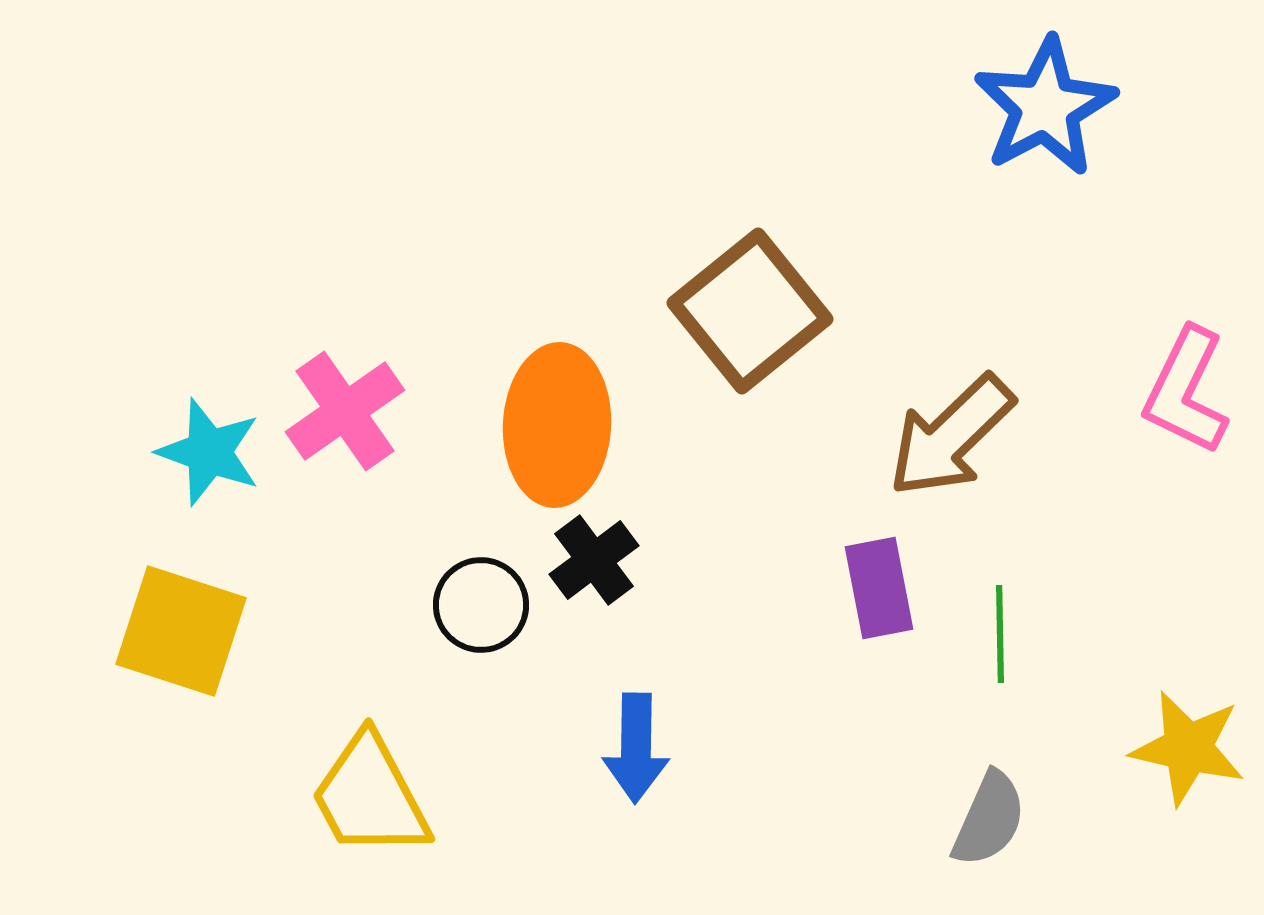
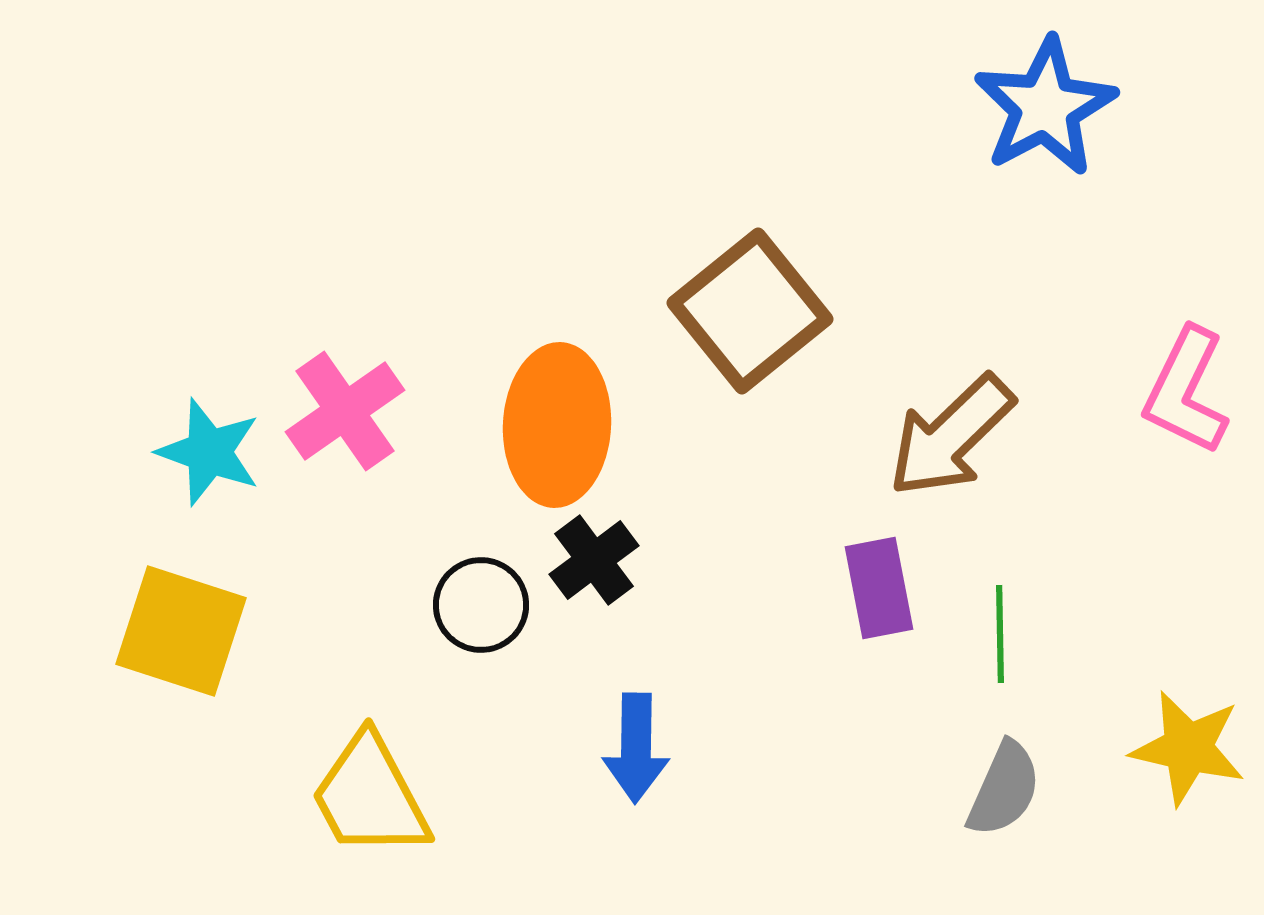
gray semicircle: moved 15 px right, 30 px up
